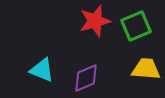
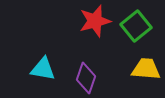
green square: rotated 16 degrees counterclockwise
cyan triangle: moved 1 px right, 1 px up; rotated 12 degrees counterclockwise
purple diamond: rotated 48 degrees counterclockwise
